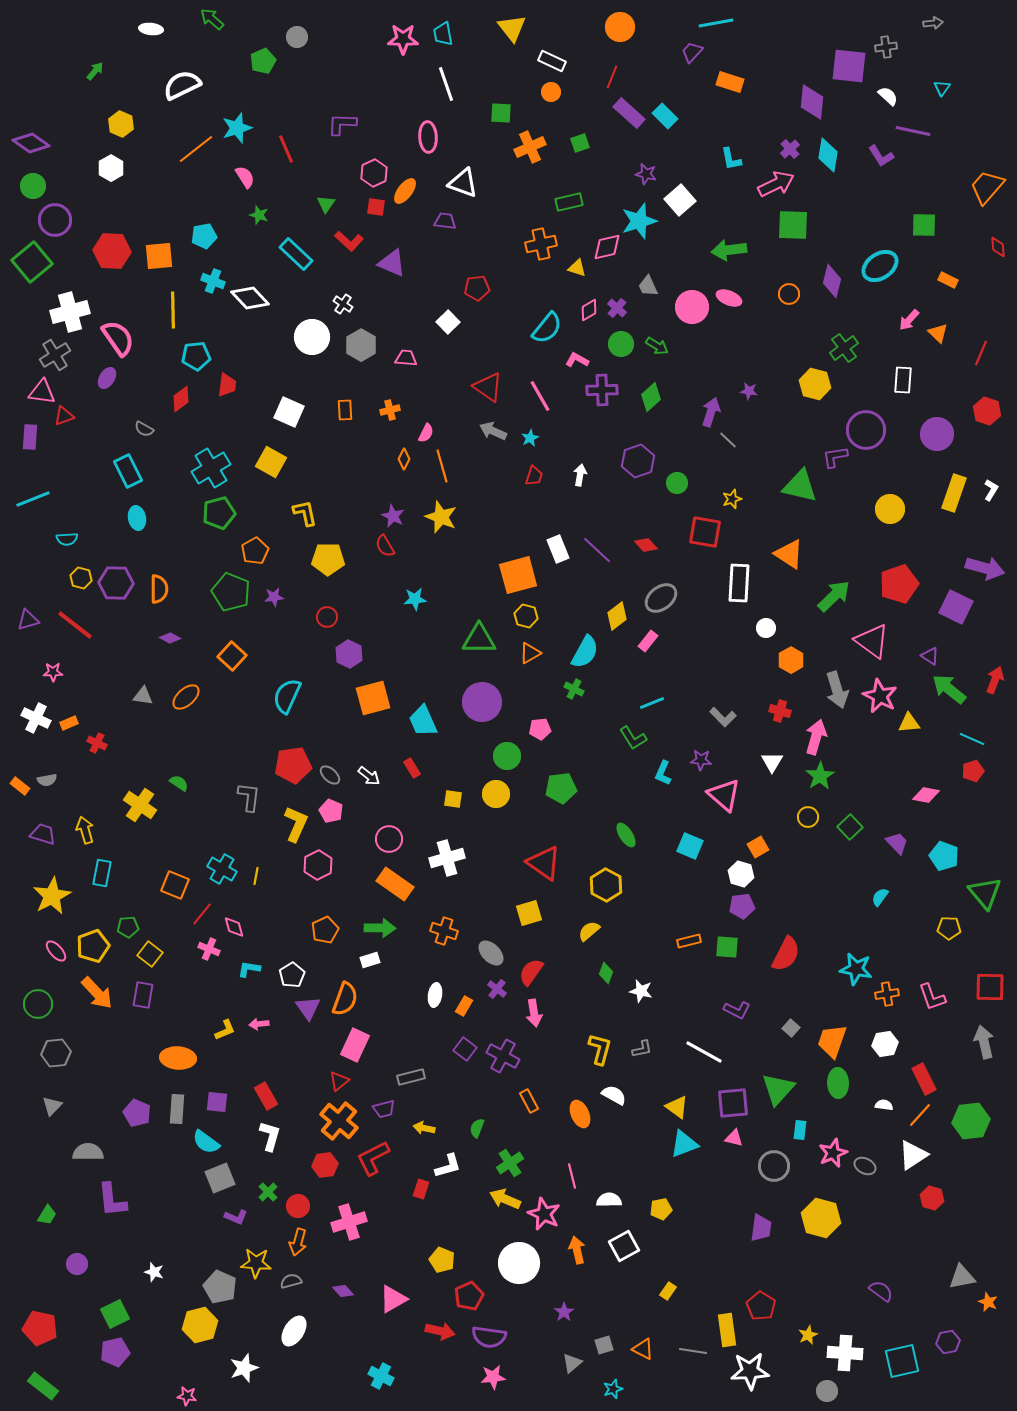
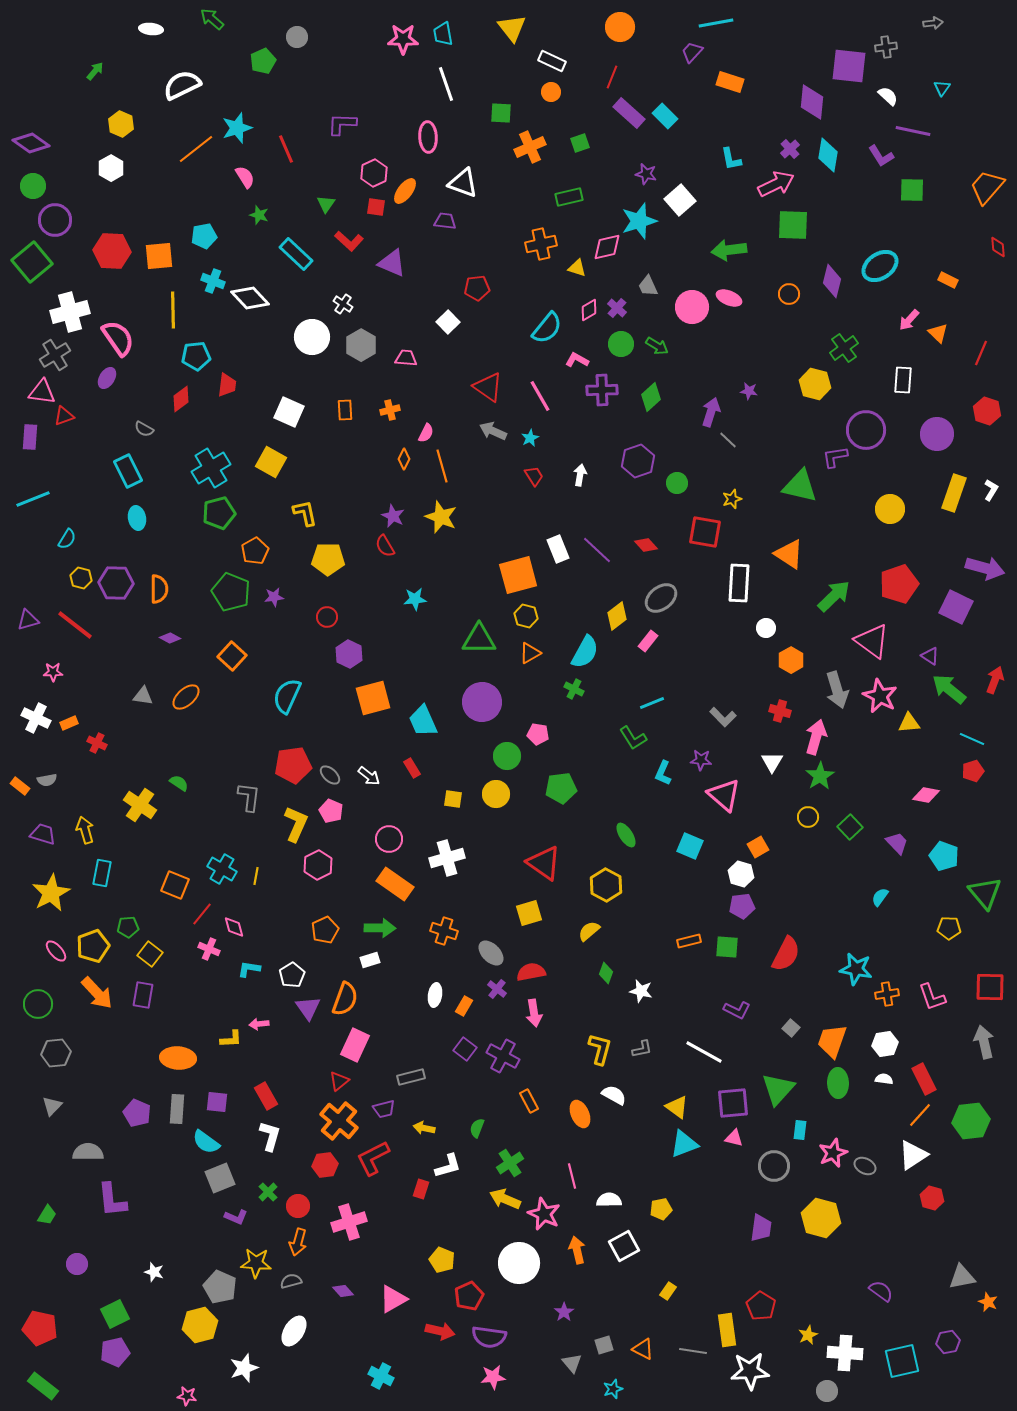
green rectangle at (569, 202): moved 5 px up
green square at (924, 225): moved 12 px left, 35 px up
red trapezoid at (534, 476): rotated 50 degrees counterclockwise
cyan semicircle at (67, 539): rotated 55 degrees counterclockwise
pink pentagon at (540, 729): moved 2 px left, 5 px down; rotated 15 degrees clockwise
yellow star at (52, 896): moved 1 px left, 3 px up
red semicircle at (531, 972): rotated 44 degrees clockwise
yellow L-shape at (225, 1030): moved 6 px right, 9 px down; rotated 20 degrees clockwise
white semicircle at (884, 1105): moved 26 px up
gray triangle at (572, 1363): rotated 30 degrees counterclockwise
